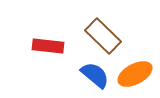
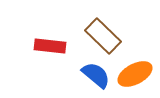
red rectangle: moved 2 px right
blue semicircle: moved 1 px right
